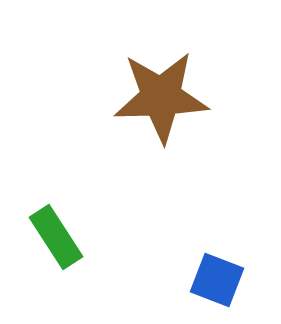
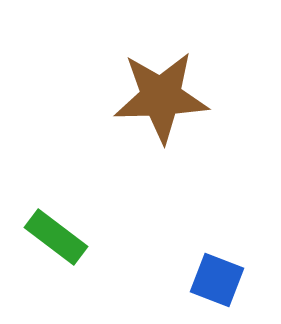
green rectangle: rotated 20 degrees counterclockwise
